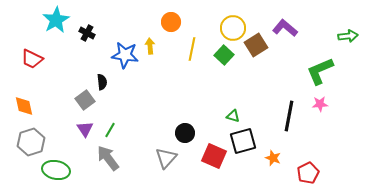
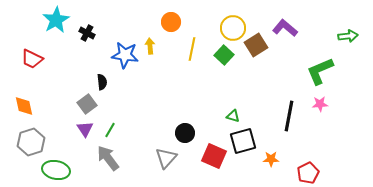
gray square: moved 2 px right, 4 px down
orange star: moved 2 px left, 1 px down; rotated 21 degrees counterclockwise
